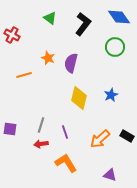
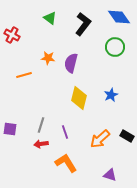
orange star: rotated 16 degrees counterclockwise
